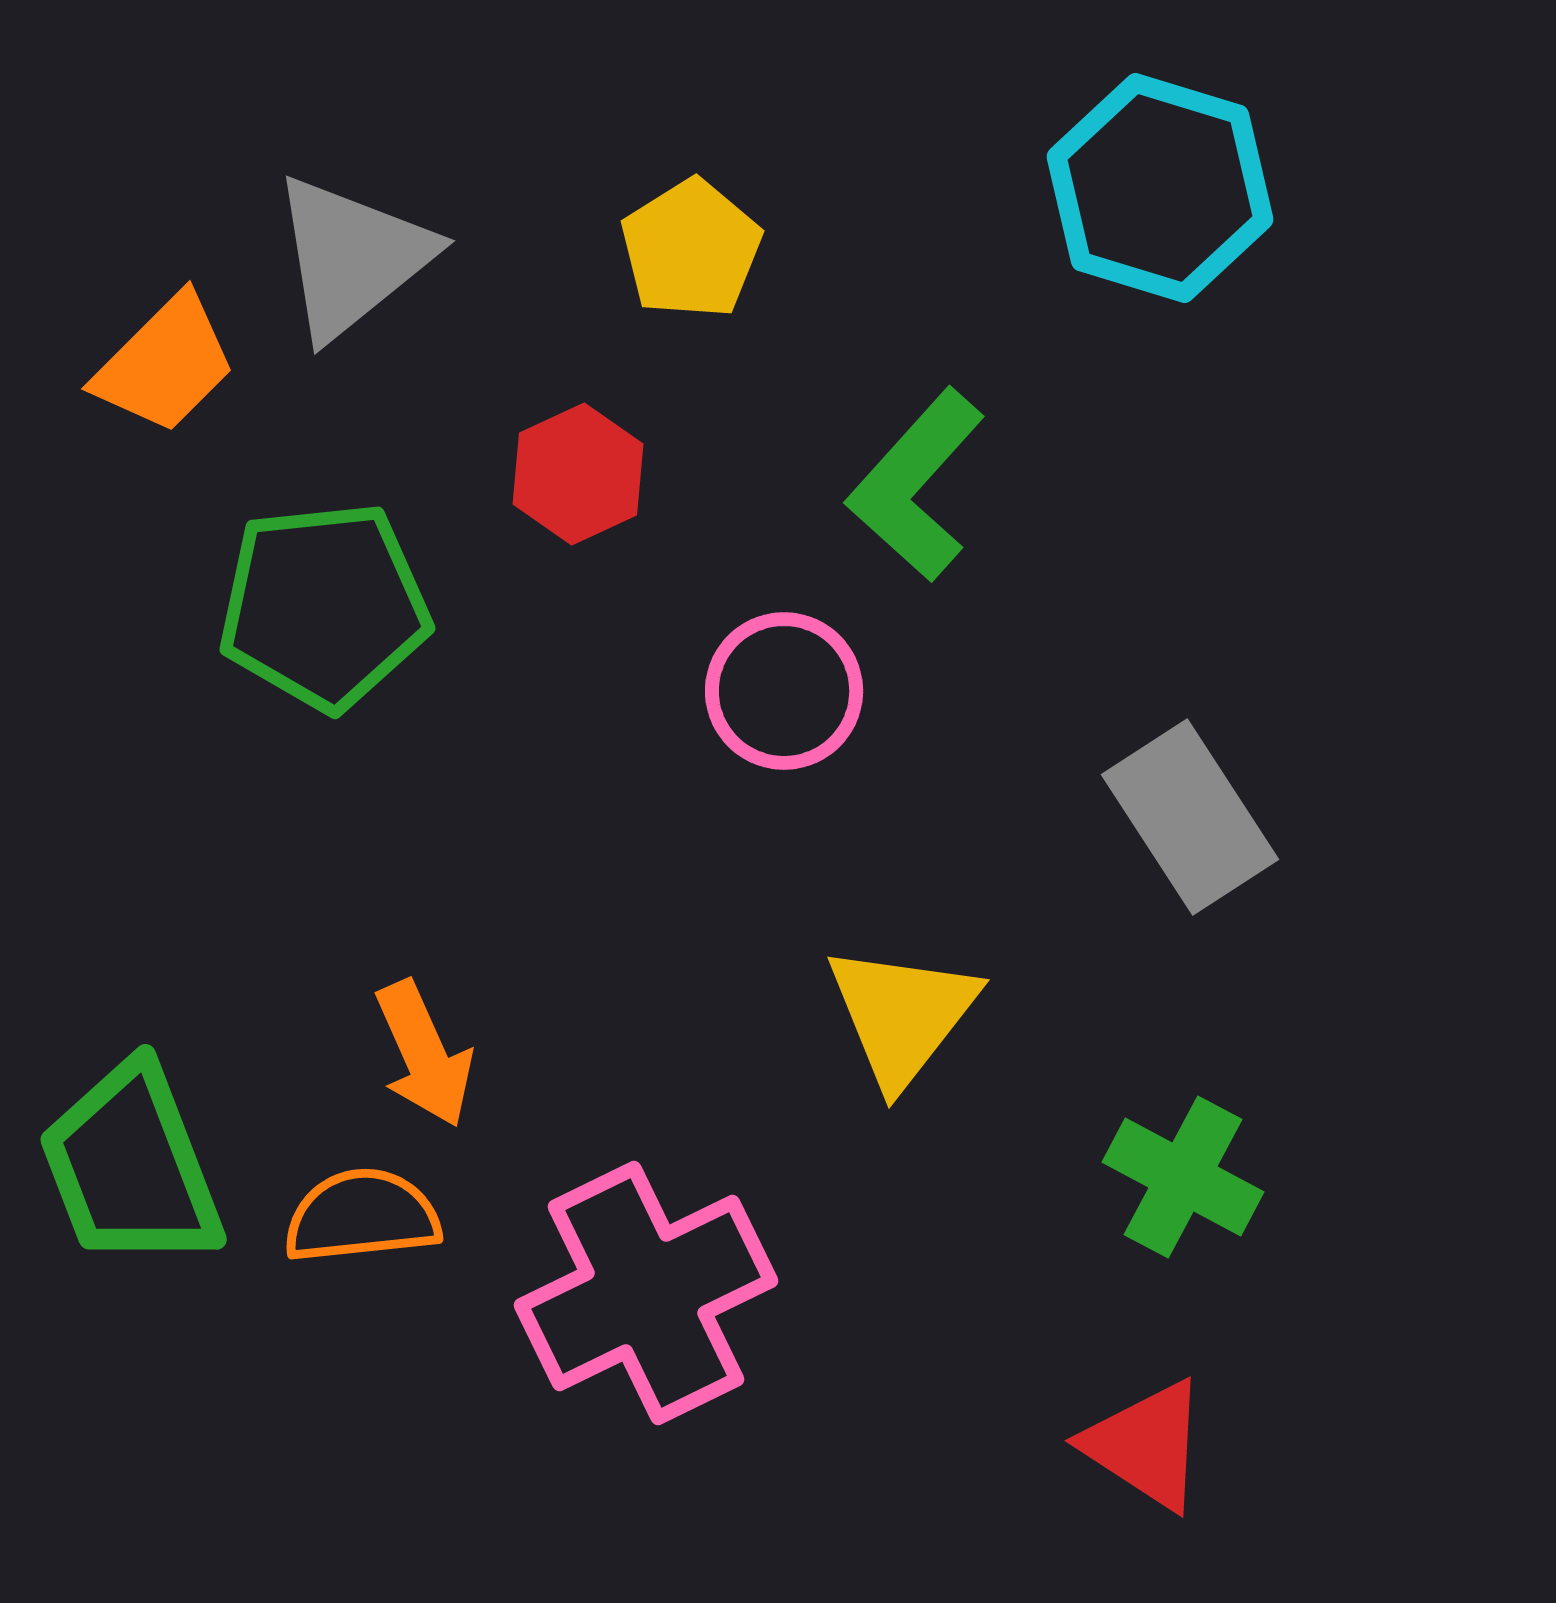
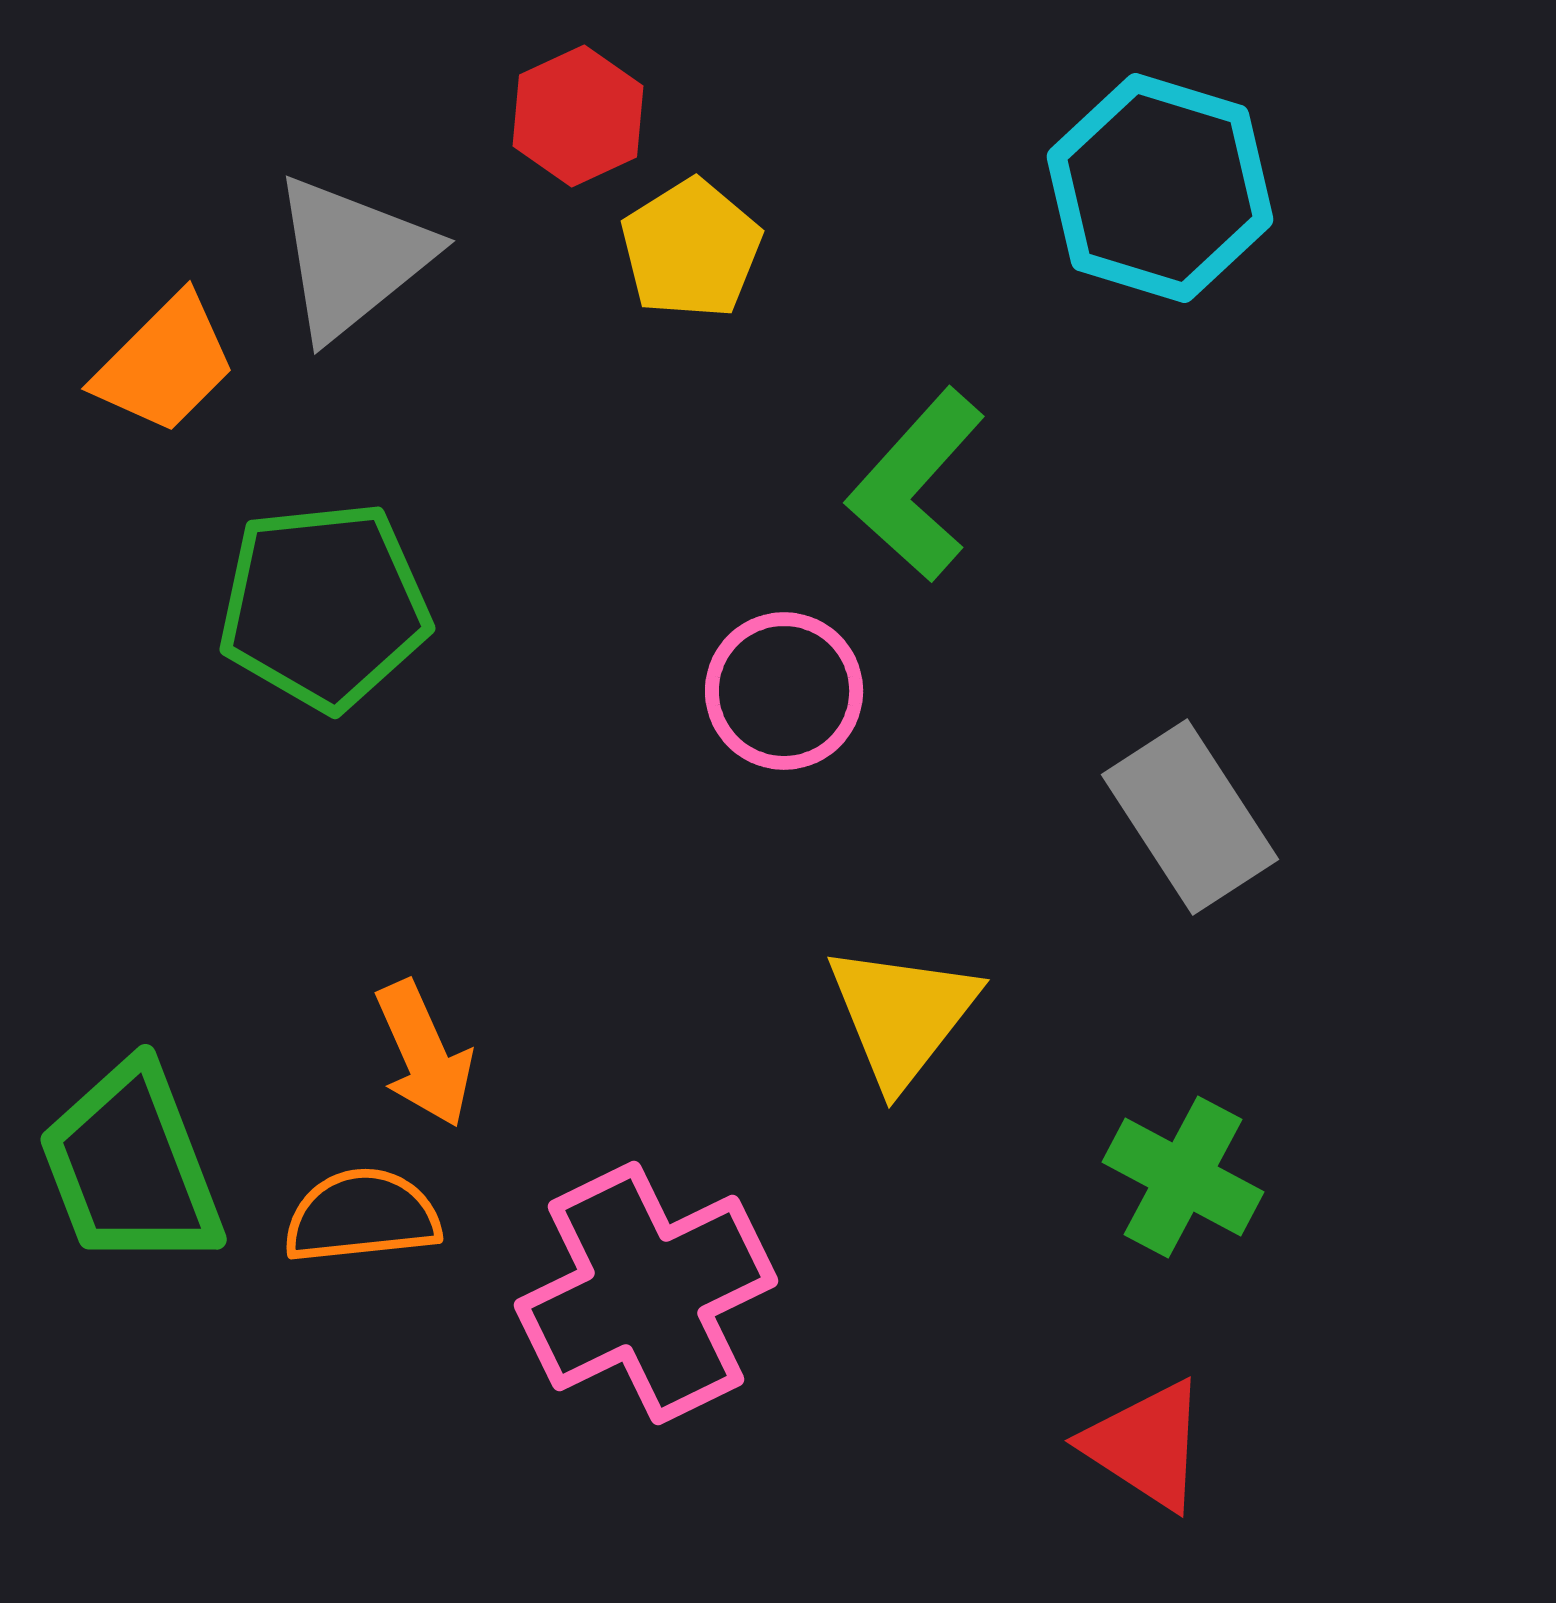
red hexagon: moved 358 px up
